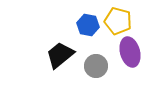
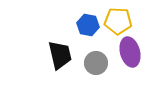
yellow pentagon: rotated 12 degrees counterclockwise
black trapezoid: rotated 116 degrees clockwise
gray circle: moved 3 px up
